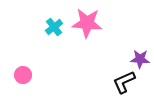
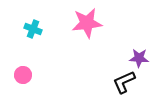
pink star: rotated 12 degrees counterclockwise
cyan cross: moved 21 px left, 2 px down; rotated 30 degrees counterclockwise
purple star: moved 1 px left, 1 px up
